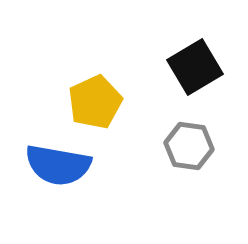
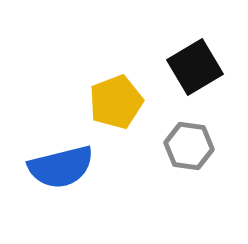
yellow pentagon: moved 21 px right; rotated 4 degrees clockwise
blue semicircle: moved 3 px right, 2 px down; rotated 24 degrees counterclockwise
